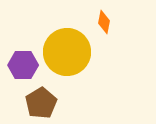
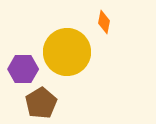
purple hexagon: moved 4 px down
